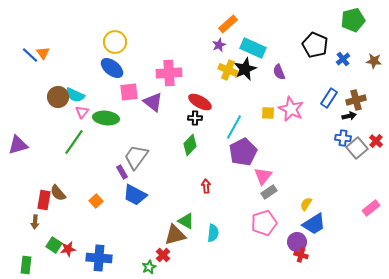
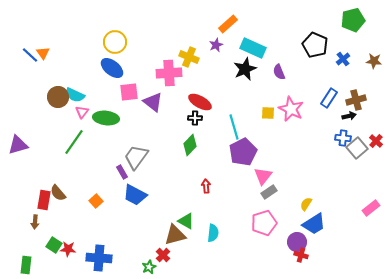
purple star at (219, 45): moved 3 px left
yellow cross at (228, 70): moved 39 px left, 13 px up
cyan line at (234, 127): rotated 45 degrees counterclockwise
red star at (68, 249): rotated 14 degrees clockwise
